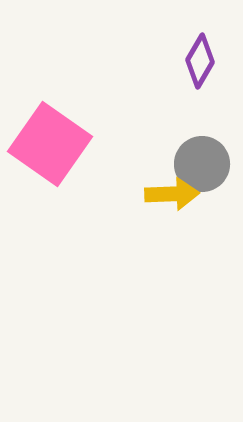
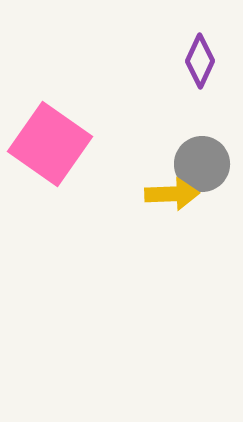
purple diamond: rotated 6 degrees counterclockwise
